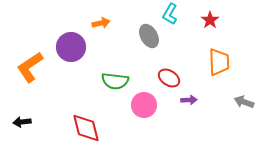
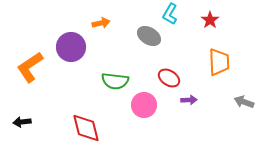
gray ellipse: rotated 30 degrees counterclockwise
